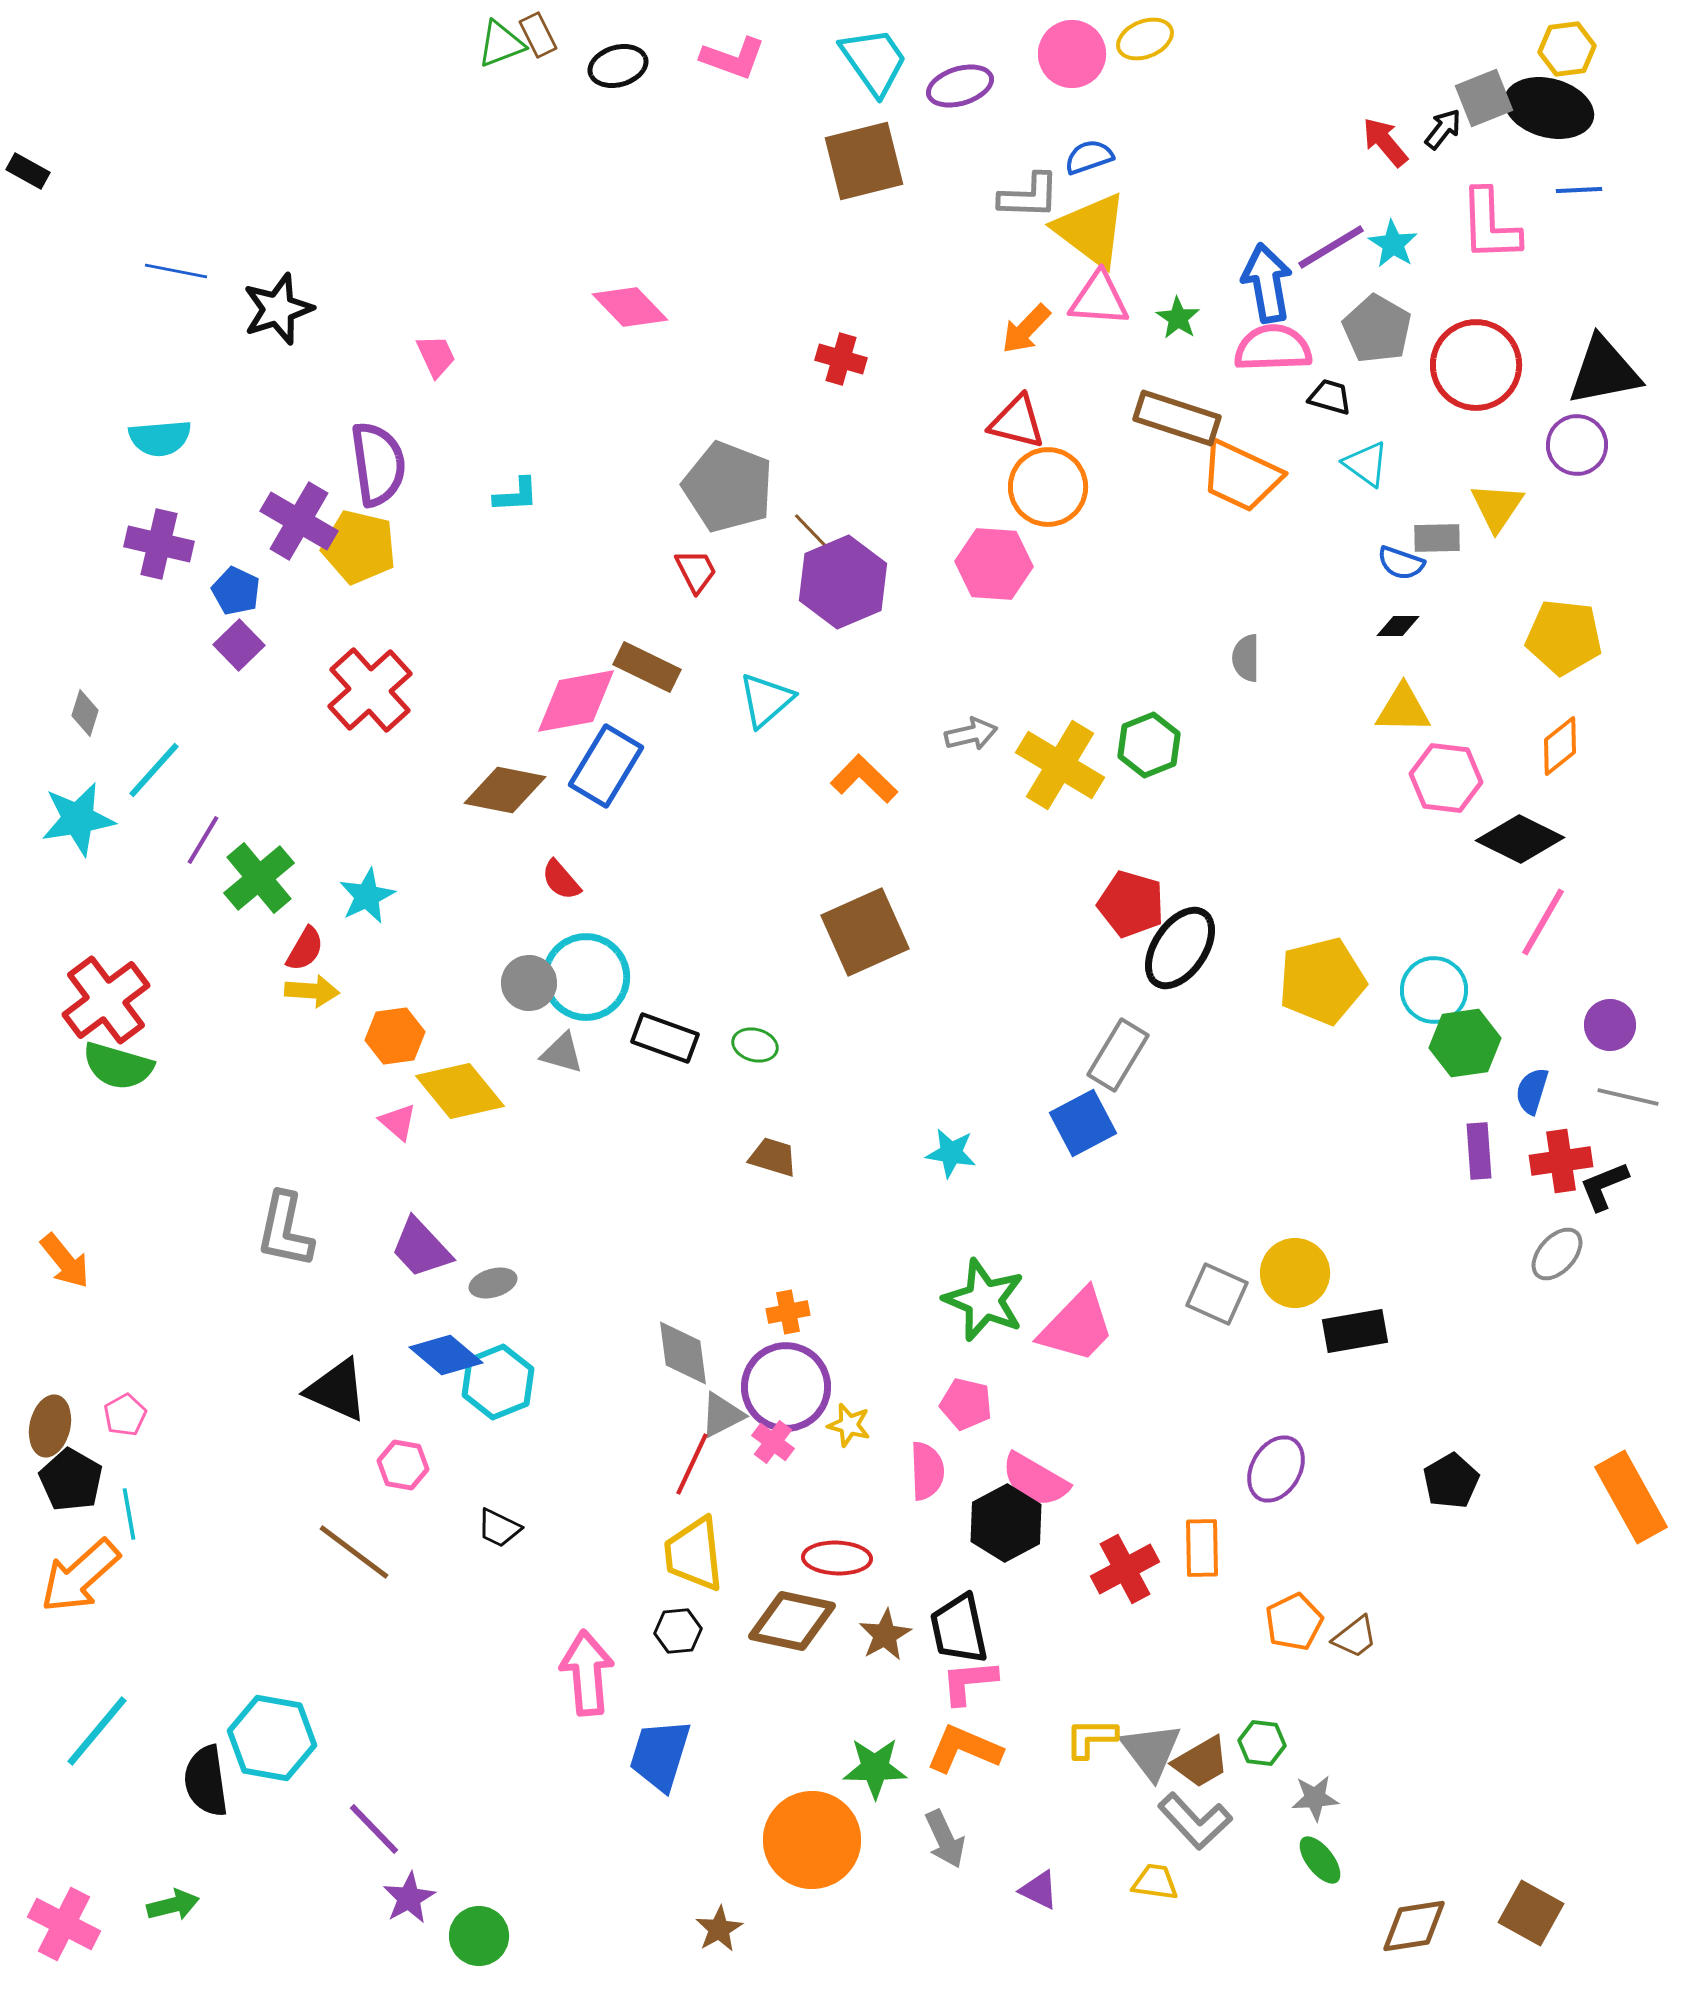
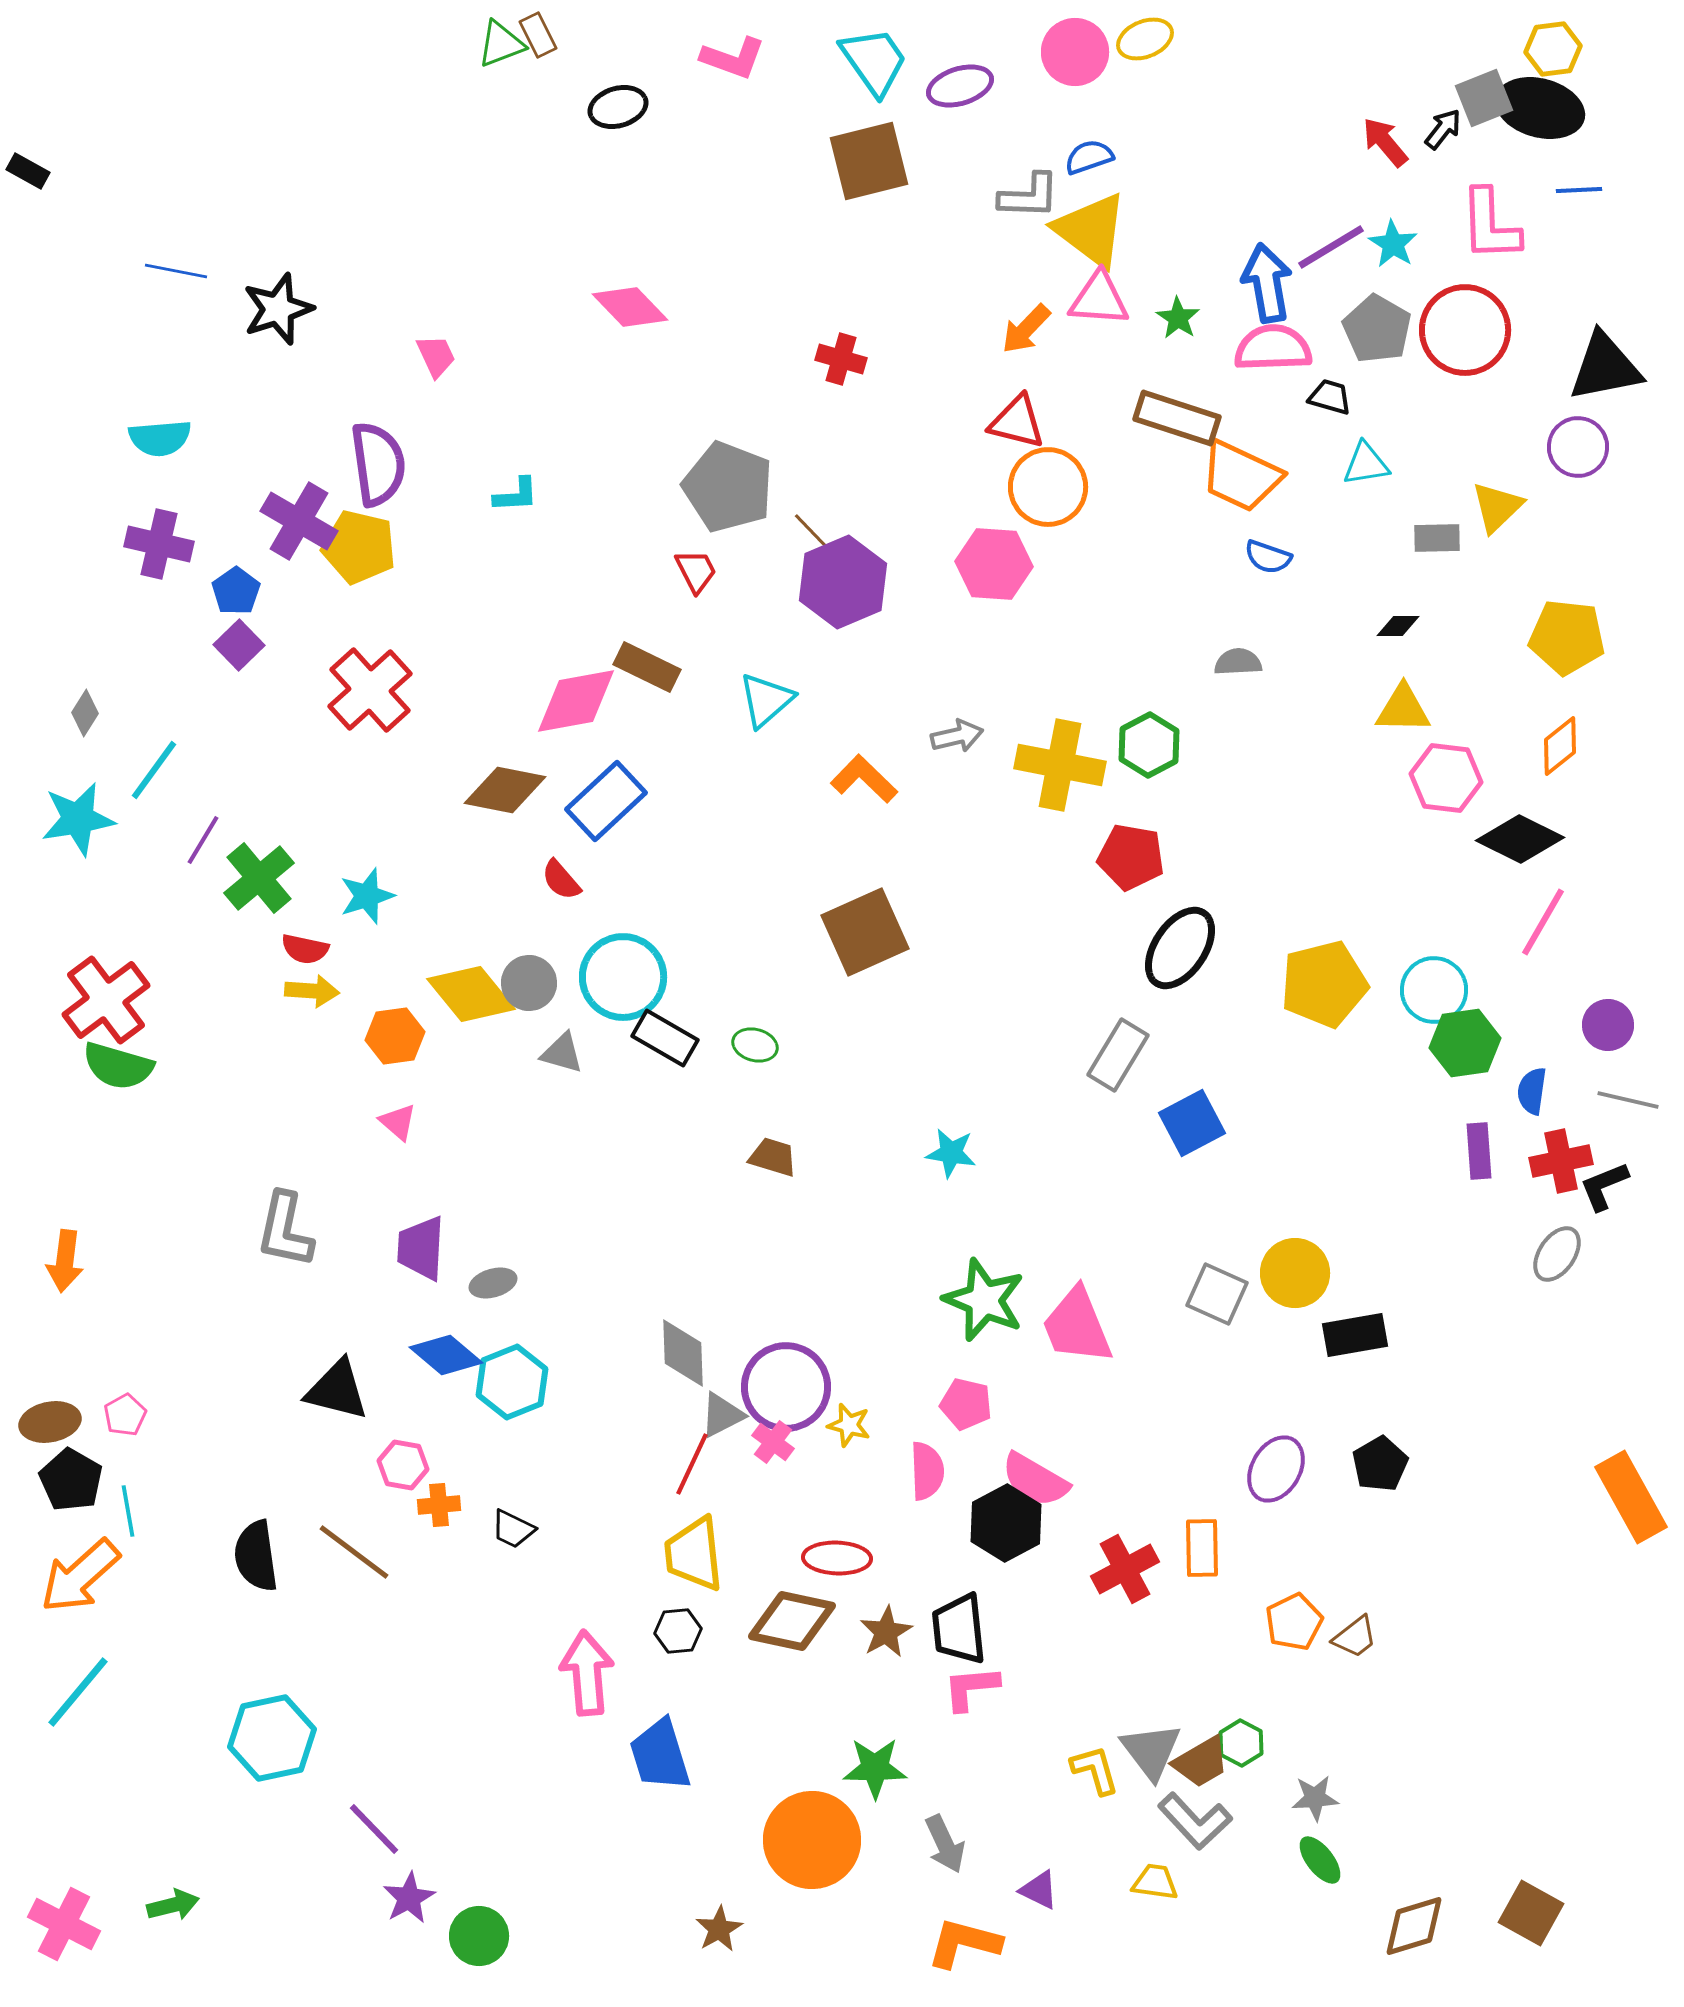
yellow hexagon at (1567, 49): moved 14 px left
pink circle at (1072, 54): moved 3 px right, 2 px up
black ellipse at (618, 66): moved 41 px down
black ellipse at (1549, 108): moved 9 px left
brown square at (864, 161): moved 5 px right
red circle at (1476, 365): moved 11 px left, 35 px up
black triangle at (1604, 371): moved 1 px right, 4 px up
purple circle at (1577, 445): moved 1 px right, 2 px down
cyan triangle at (1366, 464): rotated 45 degrees counterclockwise
yellow triangle at (1497, 507): rotated 12 degrees clockwise
blue semicircle at (1401, 563): moved 133 px left, 6 px up
blue pentagon at (236, 591): rotated 12 degrees clockwise
yellow pentagon at (1564, 637): moved 3 px right
gray semicircle at (1246, 658): moved 8 px left, 4 px down; rotated 87 degrees clockwise
gray diamond at (85, 713): rotated 15 degrees clockwise
gray arrow at (971, 734): moved 14 px left, 2 px down
green hexagon at (1149, 745): rotated 6 degrees counterclockwise
yellow cross at (1060, 765): rotated 20 degrees counterclockwise
blue rectangle at (606, 766): moved 35 px down; rotated 16 degrees clockwise
cyan line at (154, 770): rotated 6 degrees counterclockwise
cyan star at (367, 896): rotated 8 degrees clockwise
red pentagon at (1131, 904): moved 47 px up; rotated 6 degrees counterclockwise
red semicircle at (305, 949): rotated 72 degrees clockwise
cyan circle at (586, 977): moved 37 px right
yellow pentagon at (1322, 981): moved 2 px right, 3 px down
purple circle at (1610, 1025): moved 2 px left
black rectangle at (665, 1038): rotated 10 degrees clockwise
yellow diamond at (460, 1091): moved 11 px right, 97 px up
blue semicircle at (1532, 1091): rotated 9 degrees counterclockwise
gray line at (1628, 1097): moved 3 px down
blue square at (1083, 1123): moved 109 px right
red cross at (1561, 1161): rotated 4 degrees counterclockwise
purple trapezoid at (421, 1248): rotated 46 degrees clockwise
gray ellipse at (1557, 1254): rotated 8 degrees counterclockwise
orange arrow at (65, 1261): rotated 46 degrees clockwise
orange cross at (788, 1312): moved 349 px left, 193 px down; rotated 6 degrees clockwise
pink trapezoid at (1077, 1326): rotated 114 degrees clockwise
black rectangle at (1355, 1331): moved 4 px down
gray diamond at (683, 1353): rotated 6 degrees clockwise
cyan hexagon at (498, 1382): moved 14 px right
black triangle at (337, 1390): rotated 10 degrees counterclockwise
brown ellipse at (50, 1426): moved 4 px up; rotated 66 degrees clockwise
black pentagon at (1451, 1481): moved 71 px left, 17 px up
cyan line at (129, 1514): moved 1 px left, 3 px up
black trapezoid at (499, 1528): moved 14 px right, 1 px down
black trapezoid at (959, 1629): rotated 6 degrees clockwise
brown star at (885, 1635): moved 1 px right, 3 px up
pink L-shape at (969, 1682): moved 2 px right, 6 px down
cyan line at (97, 1731): moved 19 px left, 39 px up
cyan hexagon at (272, 1738): rotated 22 degrees counterclockwise
yellow L-shape at (1091, 1738): moved 4 px right, 32 px down; rotated 74 degrees clockwise
green hexagon at (1262, 1743): moved 21 px left; rotated 21 degrees clockwise
orange L-shape at (964, 1749): moved 194 px down; rotated 8 degrees counterclockwise
blue trapezoid at (660, 1755): rotated 34 degrees counterclockwise
black semicircle at (206, 1781): moved 50 px right, 225 px up
gray arrow at (945, 1839): moved 5 px down
brown diamond at (1414, 1926): rotated 8 degrees counterclockwise
